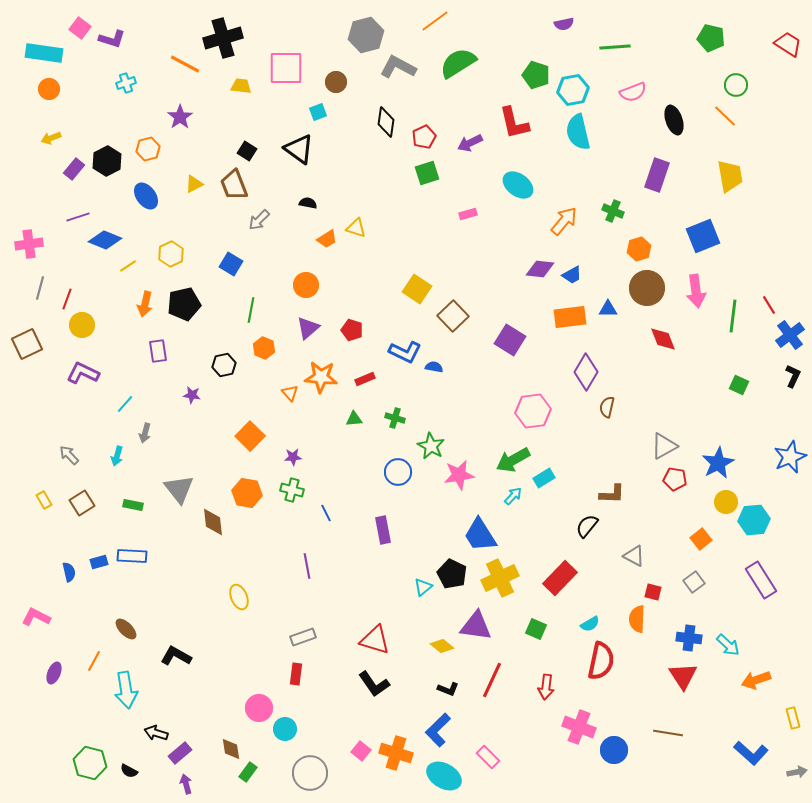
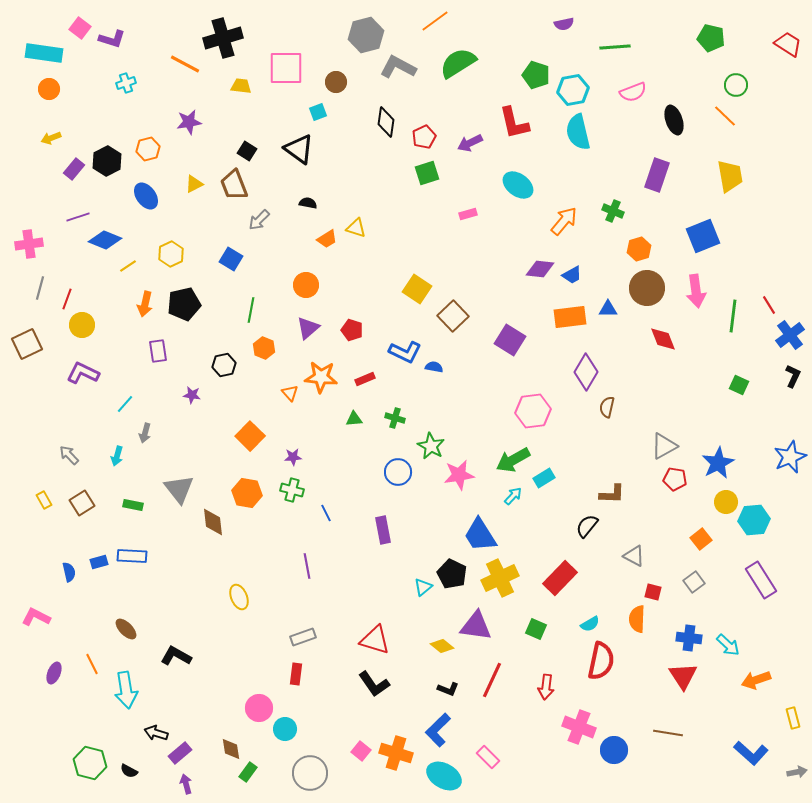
purple star at (180, 117): moved 9 px right, 5 px down; rotated 25 degrees clockwise
blue square at (231, 264): moved 5 px up
orange line at (94, 661): moved 2 px left, 3 px down; rotated 55 degrees counterclockwise
